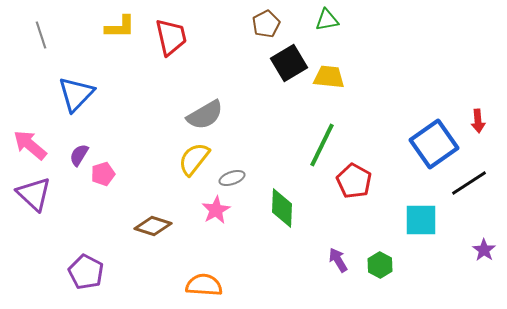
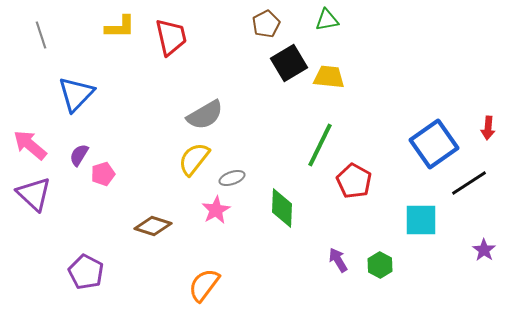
red arrow: moved 10 px right, 7 px down; rotated 10 degrees clockwise
green line: moved 2 px left
orange semicircle: rotated 57 degrees counterclockwise
